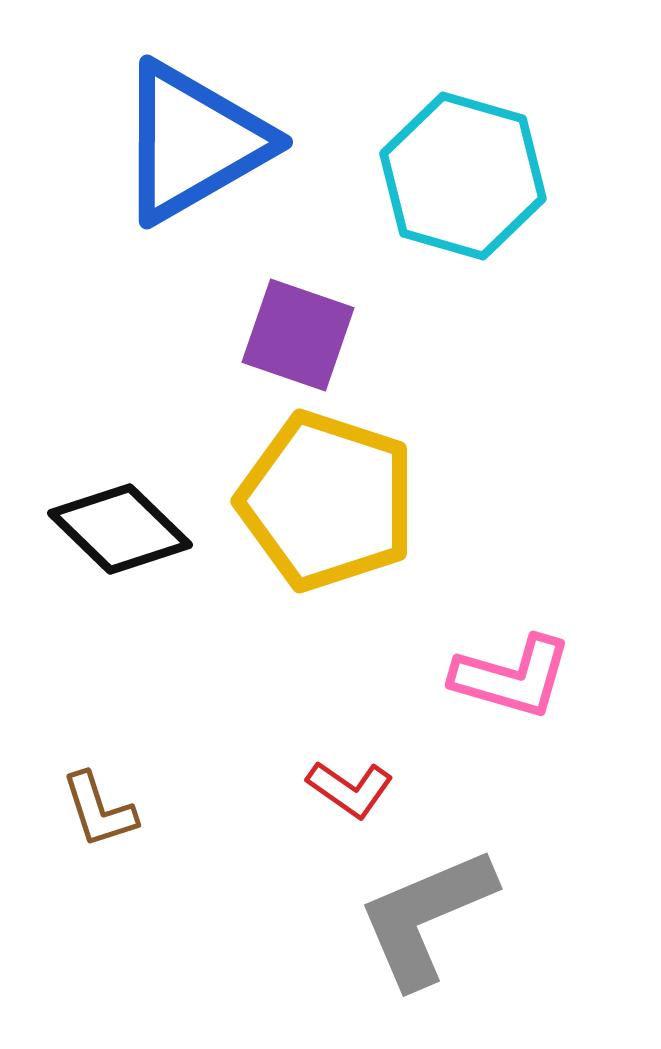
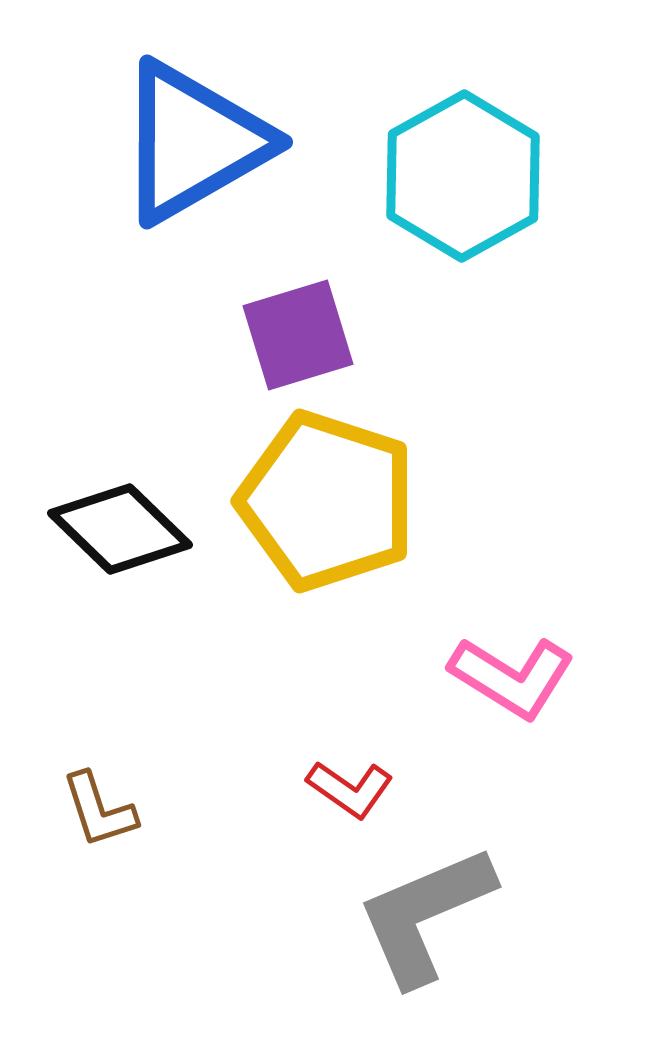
cyan hexagon: rotated 15 degrees clockwise
purple square: rotated 36 degrees counterclockwise
pink L-shape: rotated 16 degrees clockwise
gray L-shape: moved 1 px left, 2 px up
